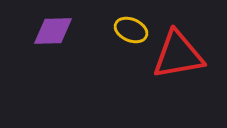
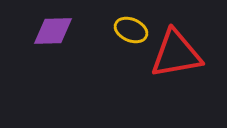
red triangle: moved 2 px left, 1 px up
